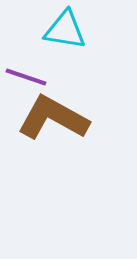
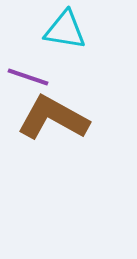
purple line: moved 2 px right
